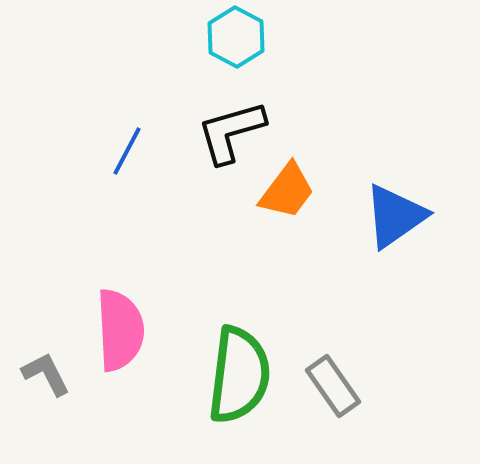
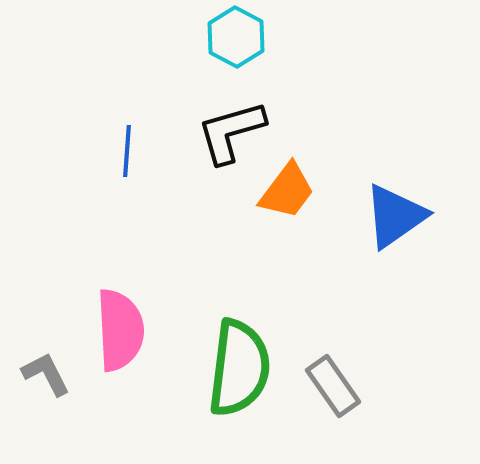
blue line: rotated 24 degrees counterclockwise
green semicircle: moved 7 px up
